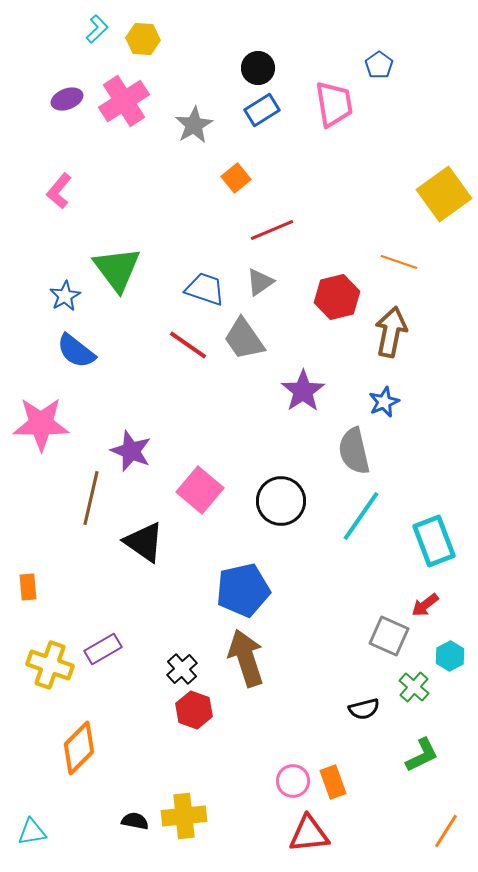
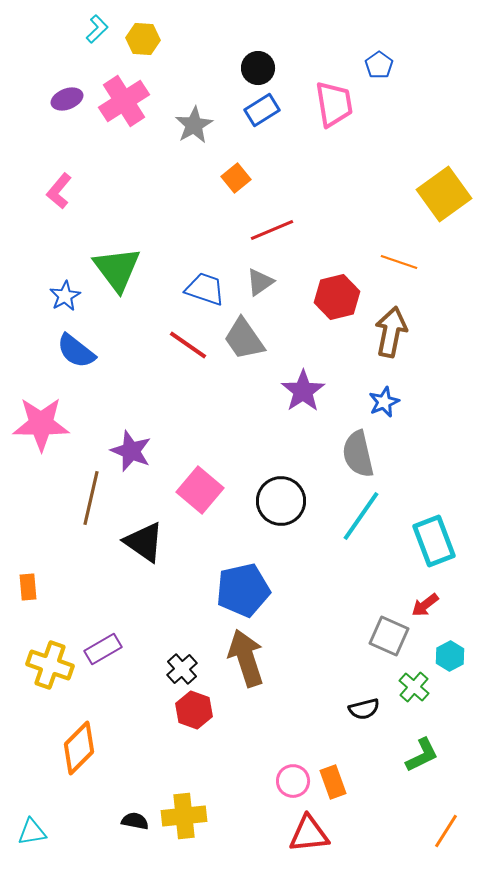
gray semicircle at (354, 451): moved 4 px right, 3 px down
